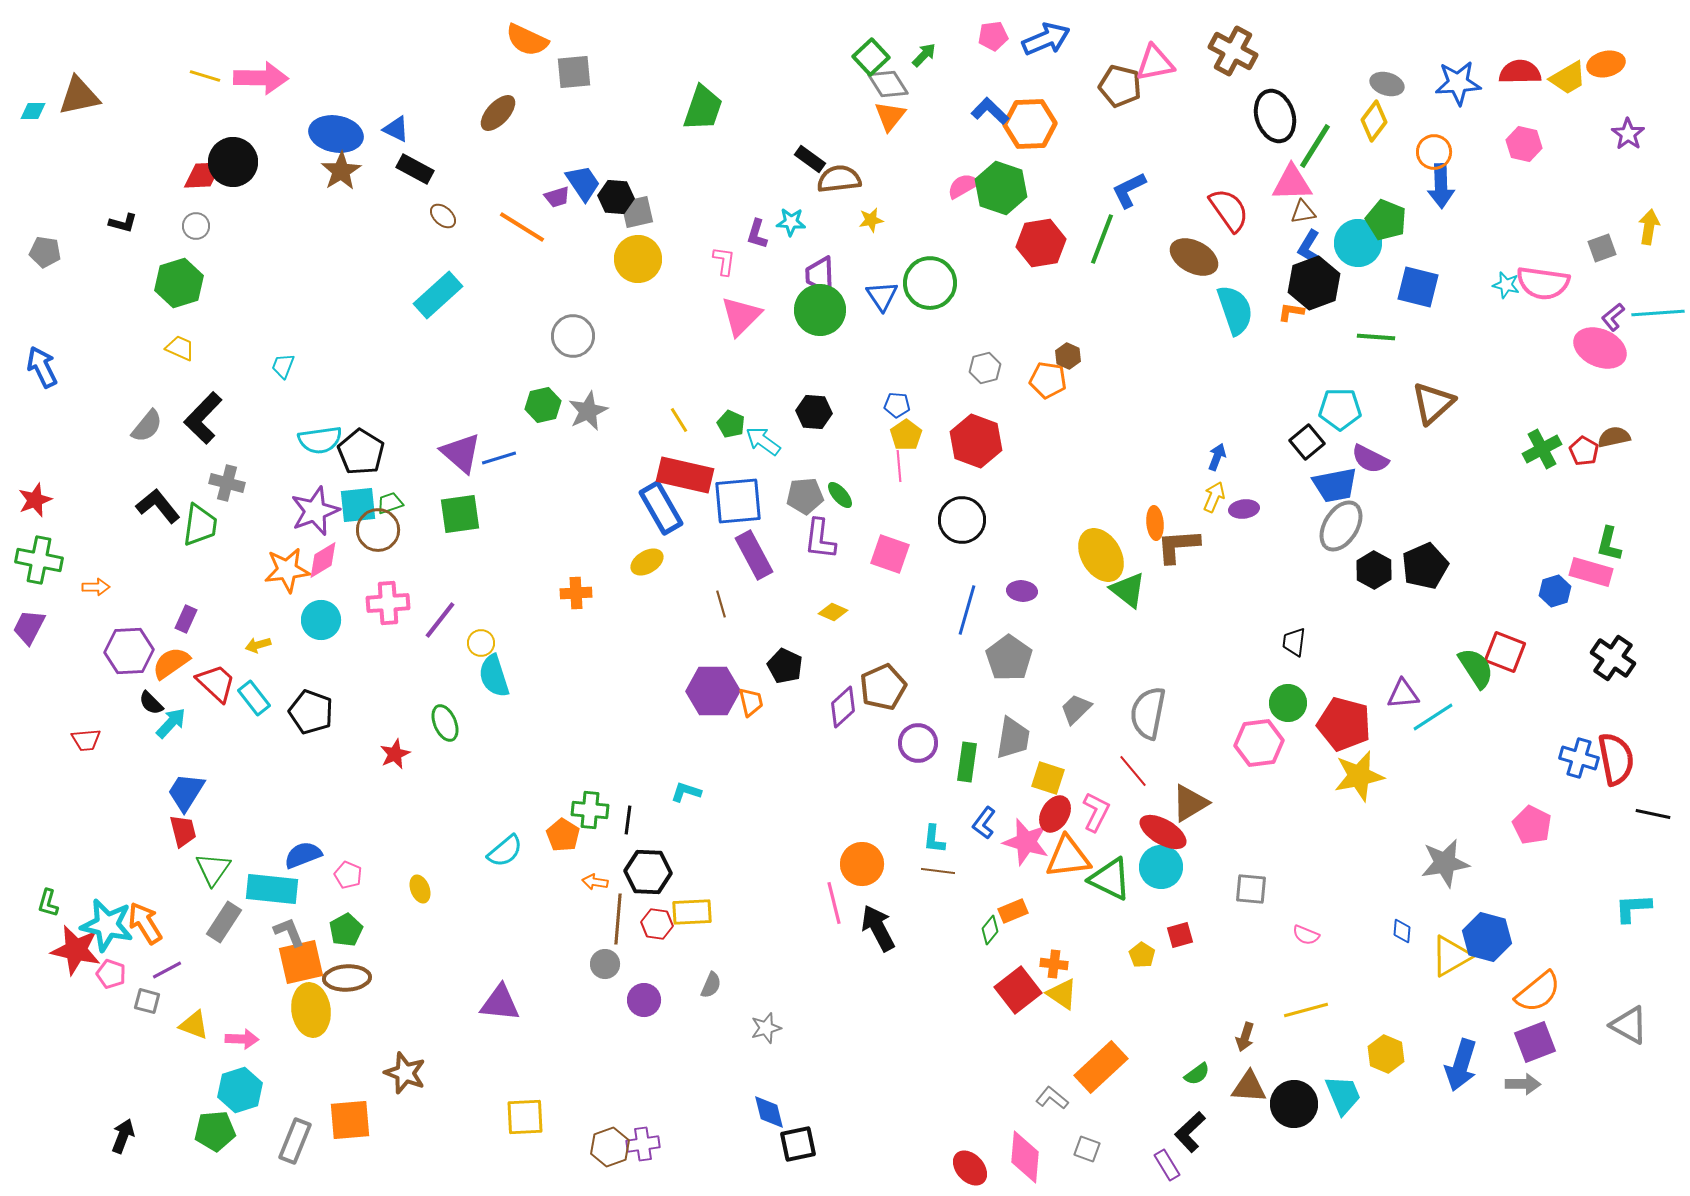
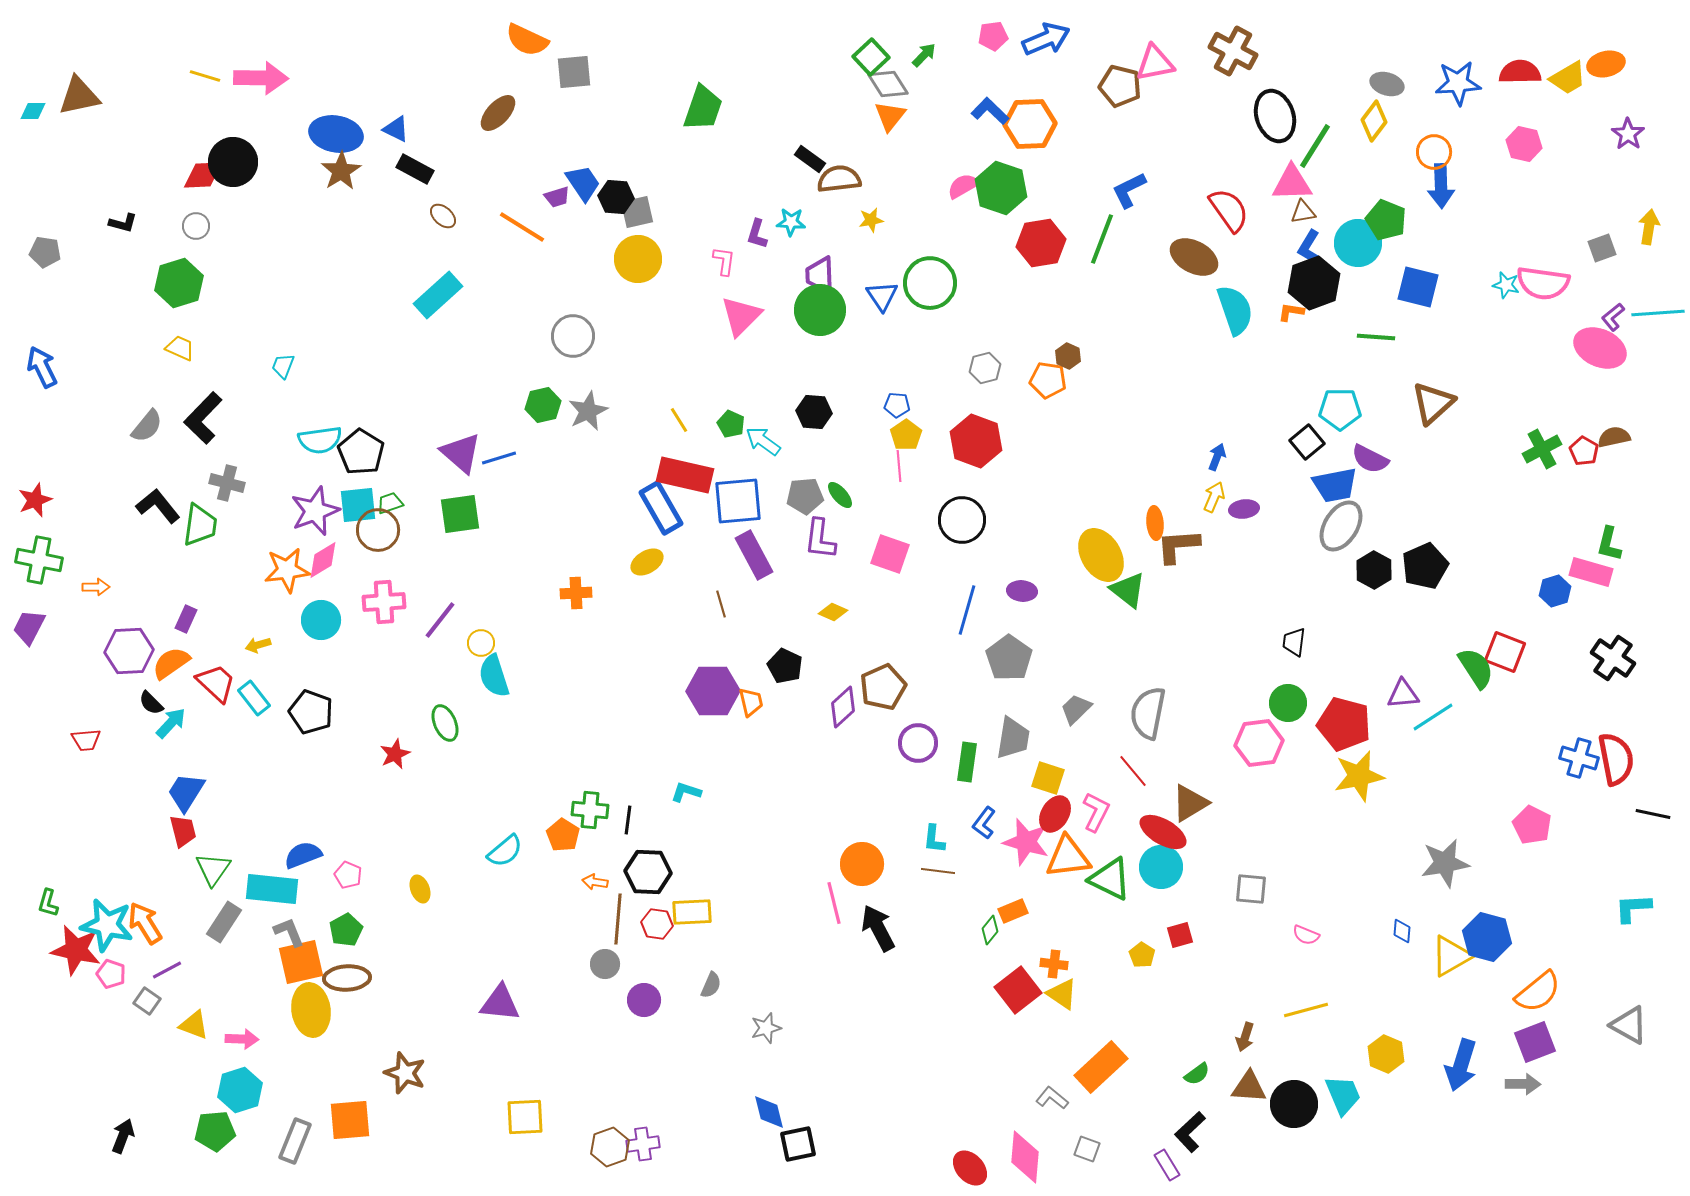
pink cross at (388, 603): moved 4 px left, 1 px up
gray square at (147, 1001): rotated 20 degrees clockwise
